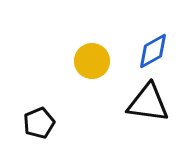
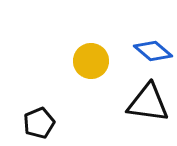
blue diamond: rotated 69 degrees clockwise
yellow circle: moved 1 px left
